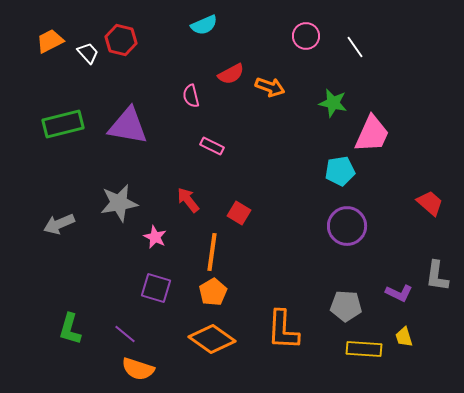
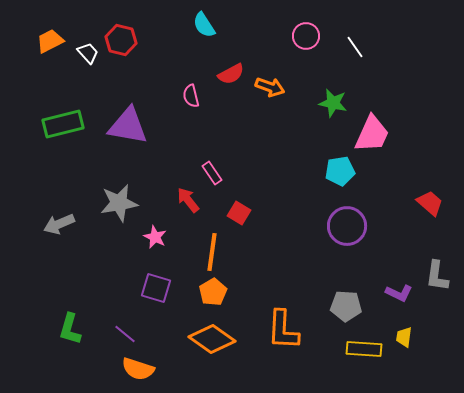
cyan semicircle: rotated 80 degrees clockwise
pink rectangle: moved 27 px down; rotated 30 degrees clockwise
yellow trapezoid: rotated 25 degrees clockwise
